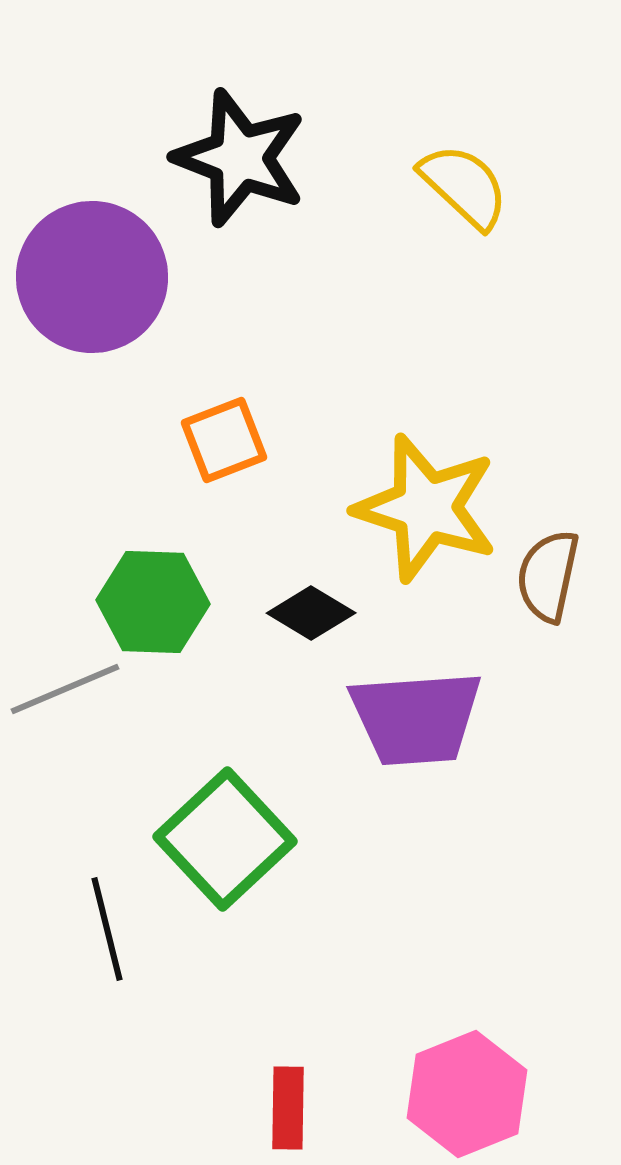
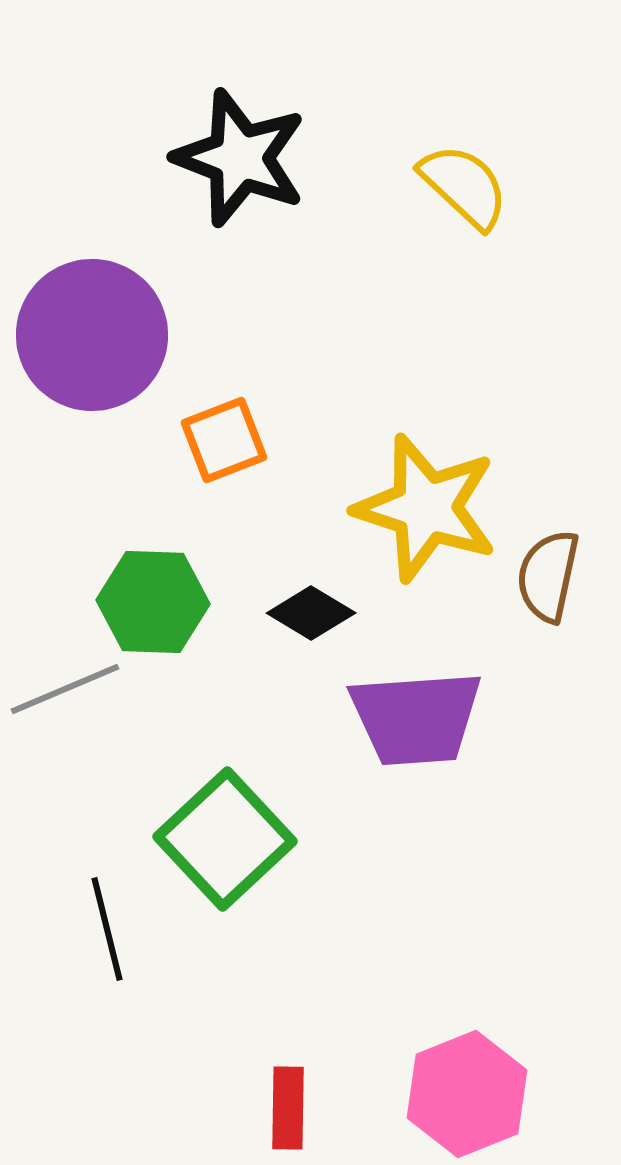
purple circle: moved 58 px down
